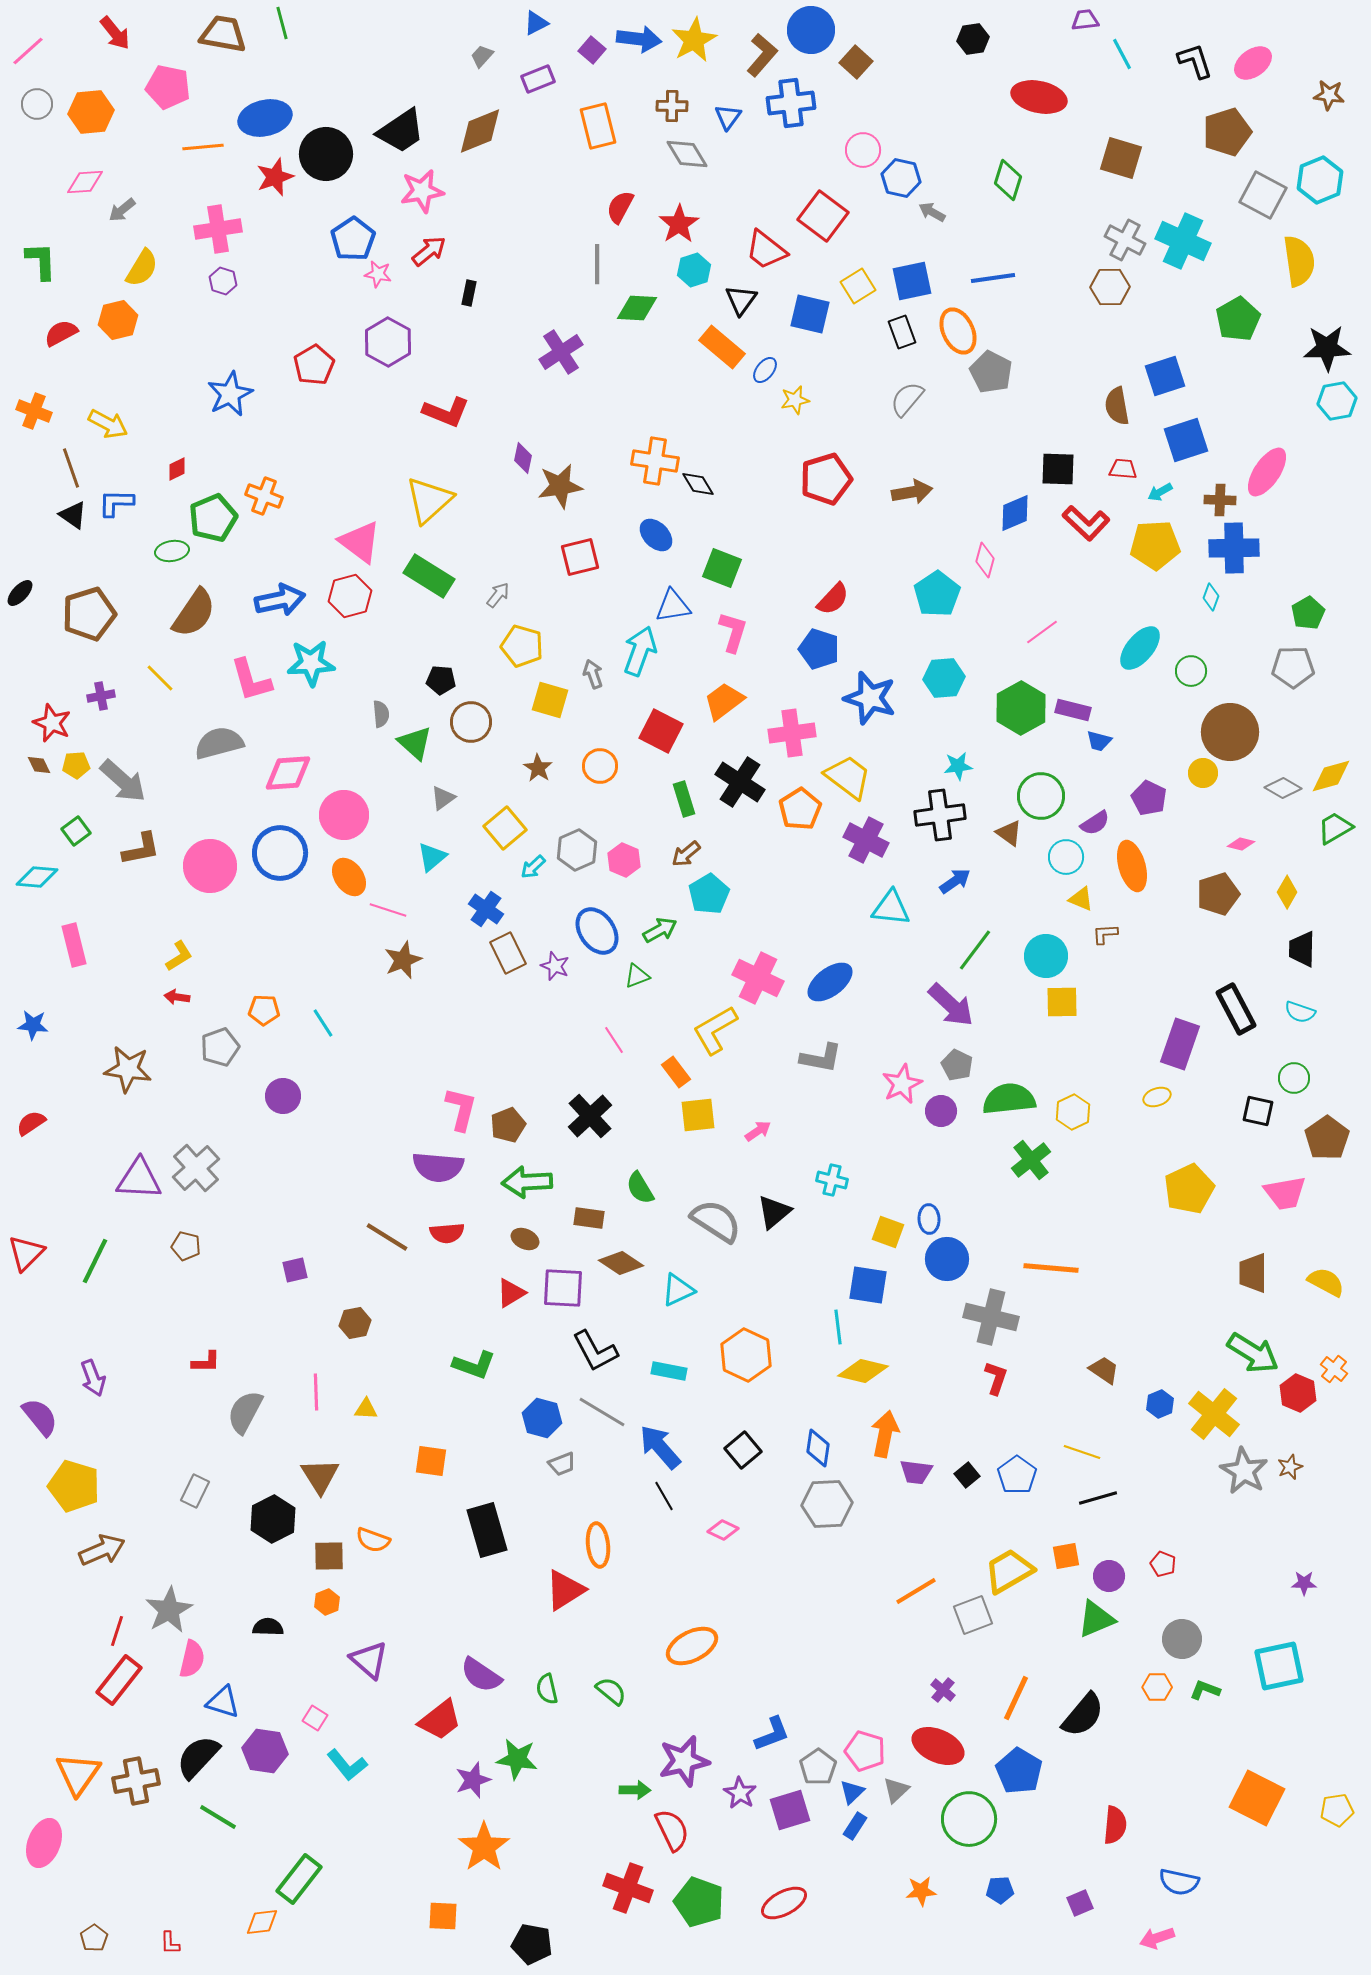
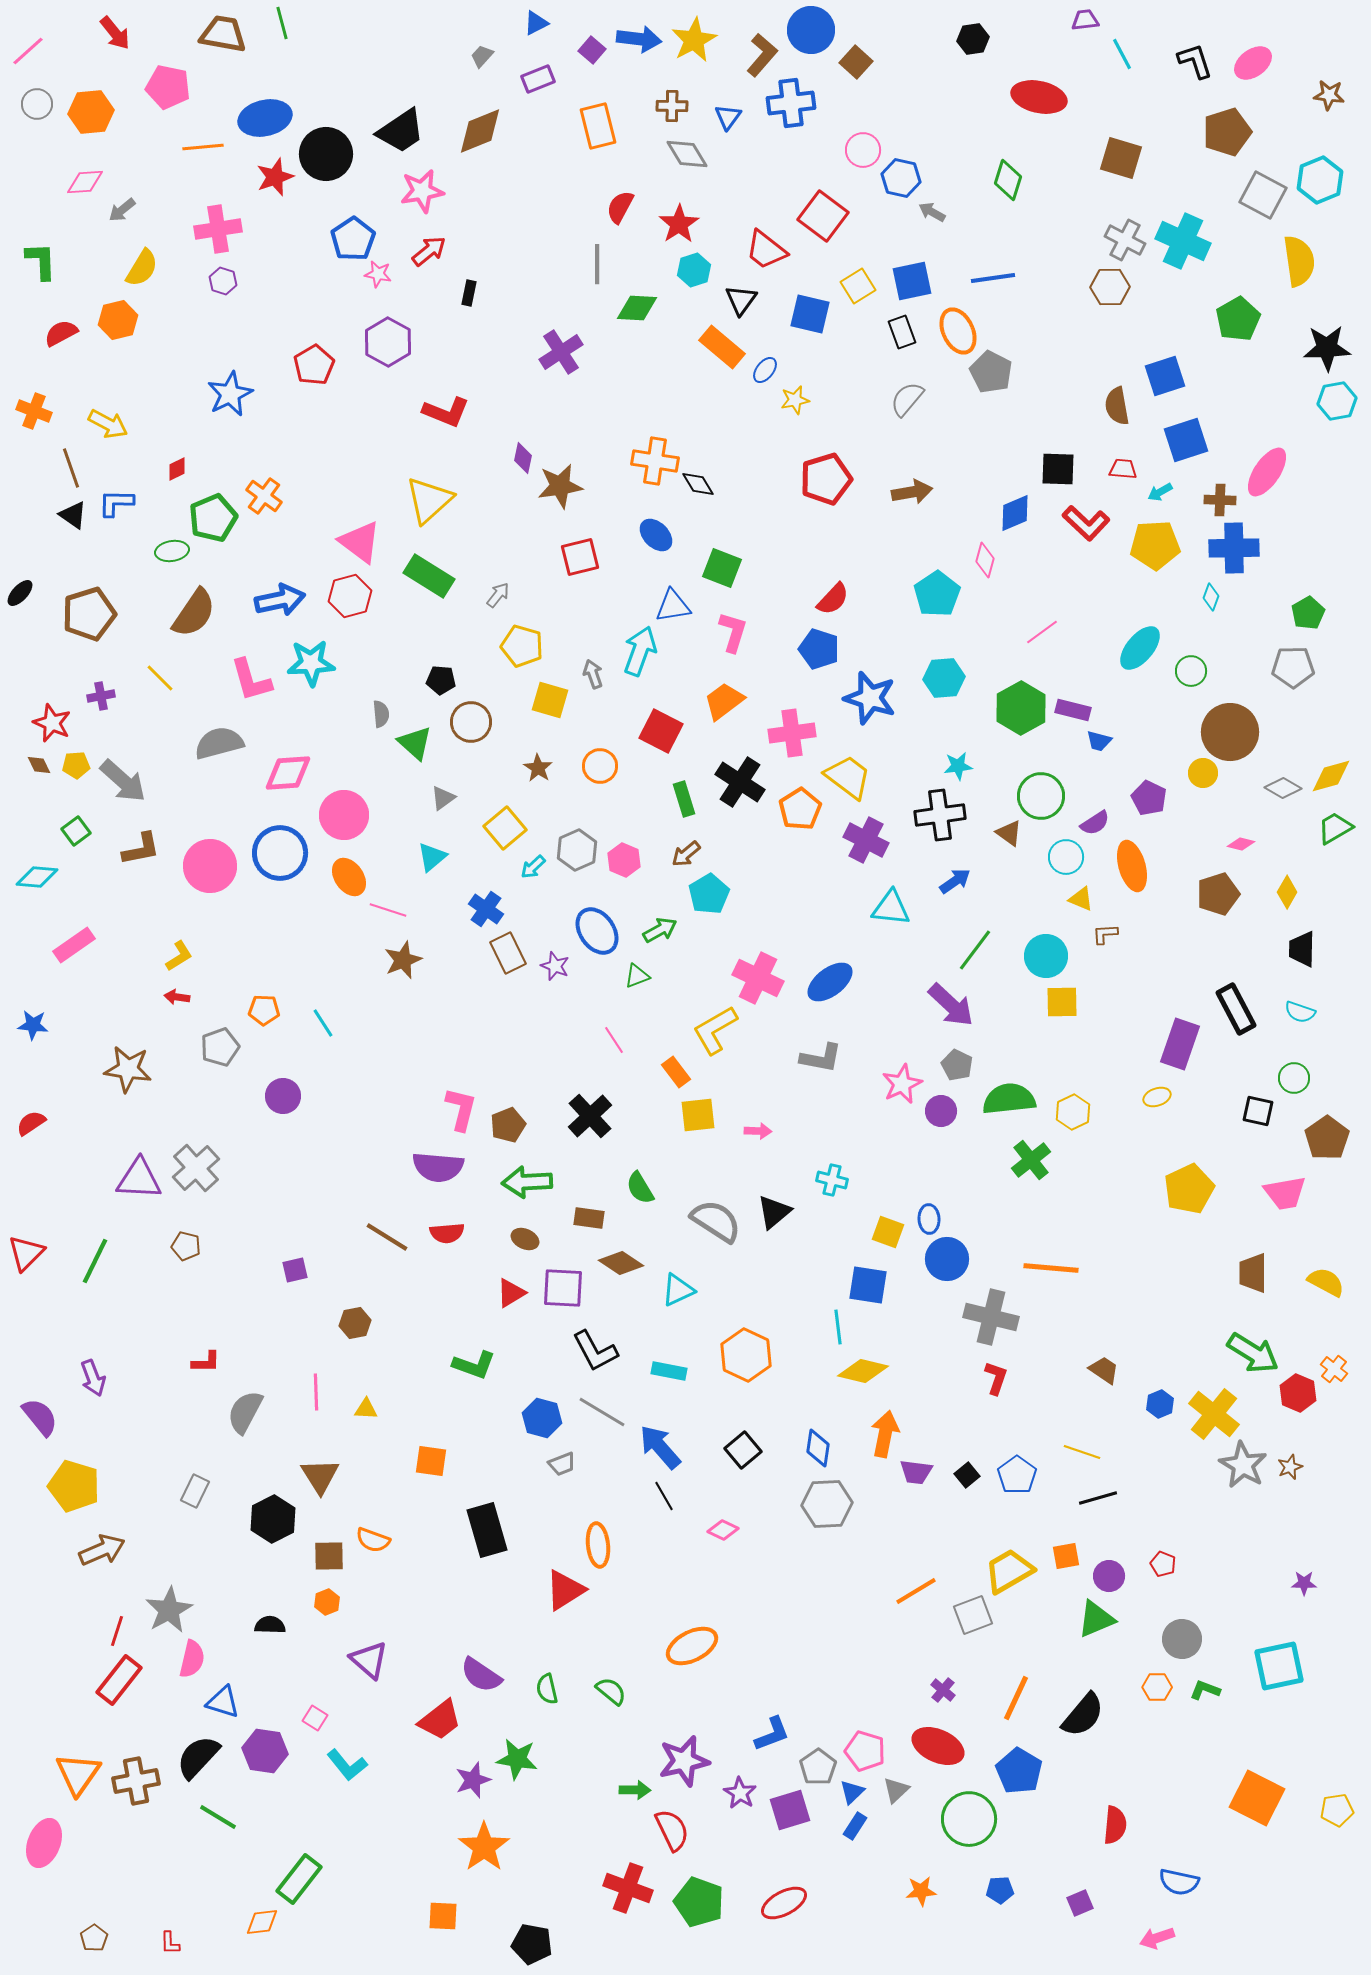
orange cross at (264, 496): rotated 15 degrees clockwise
pink rectangle at (74, 945): rotated 69 degrees clockwise
pink arrow at (758, 1131): rotated 36 degrees clockwise
gray star at (1244, 1471): moved 1 px left, 6 px up
black semicircle at (268, 1627): moved 2 px right, 2 px up
